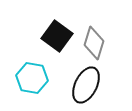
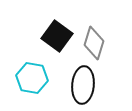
black ellipse: moved 3 px left; rotated 21 degrees counterclockwise
